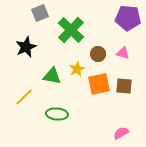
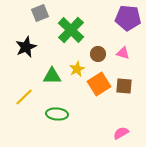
green triangle: rotated 12 degrees counterclockwise
orange square: rotated 20 degrees counterclockwise
